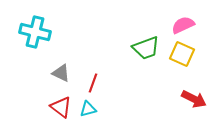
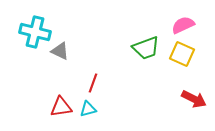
gray triangle: moved 1 px left, 22 px up
red triangle: rotated 45 degrees counterclockwise
